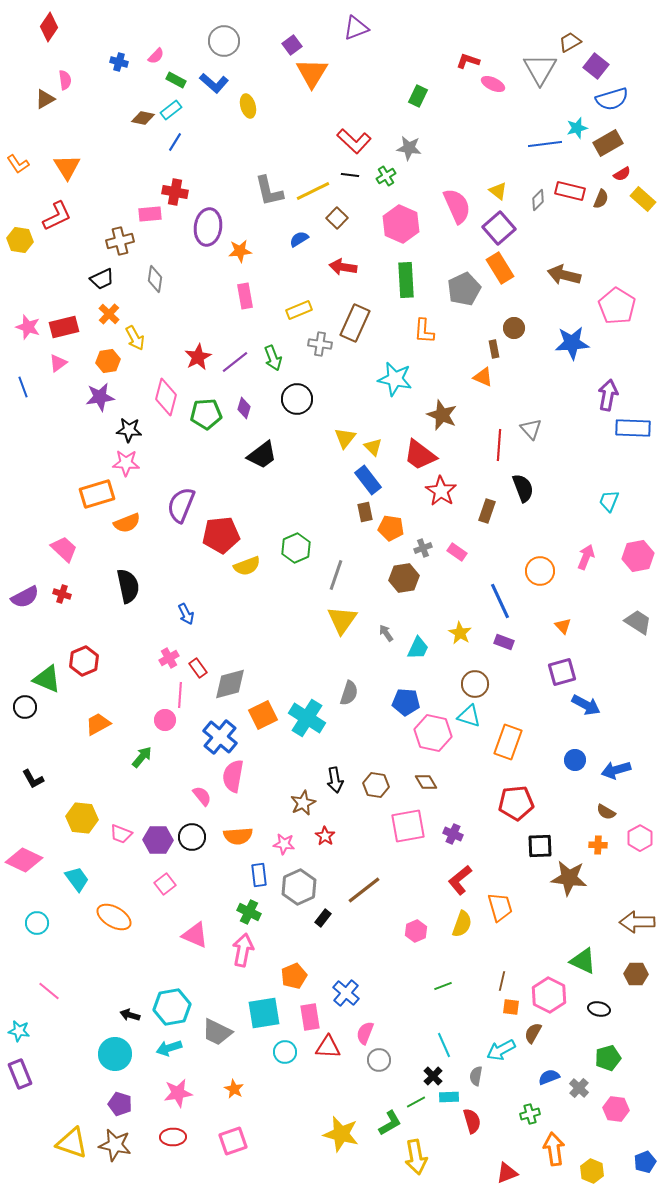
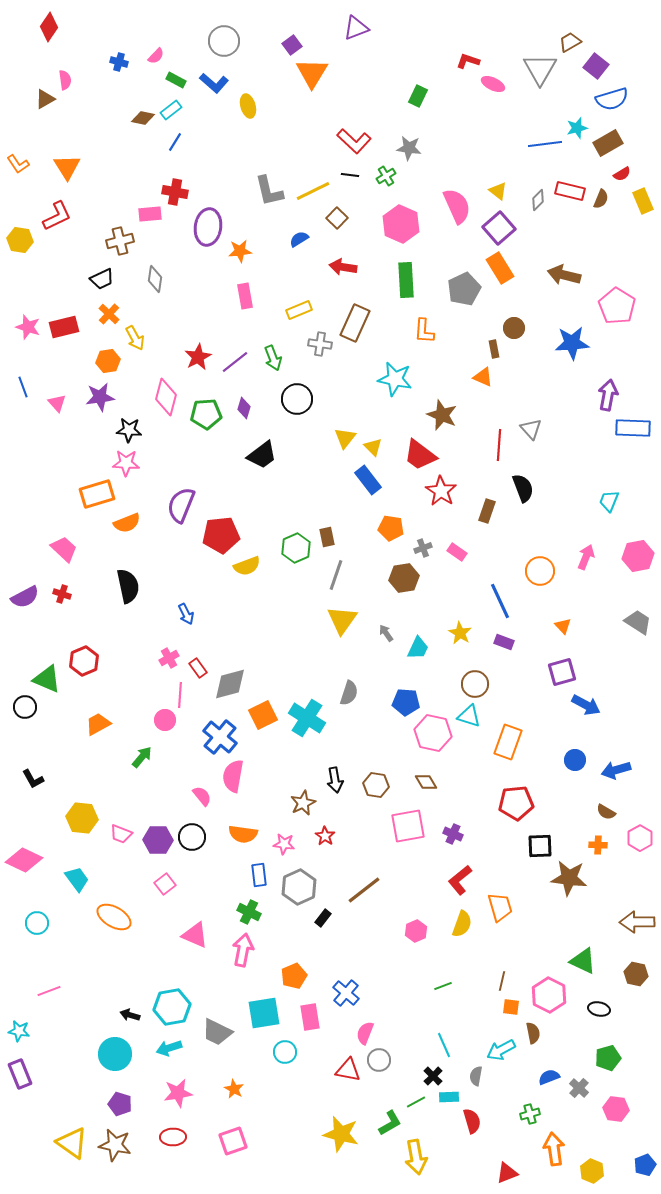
yellow rectangle at (643, 199): moved 2 px down; rotated 25 degrees clockwise
pink triangle at (58, 363): moved 1 px left, 40 px down; rotated 36 degrees counterclockwise
brown rectangle at (365, 512): moved 38 px left, 25 px down
orange semicircle at (238, 836): moved 5 px right, 2 px up; rotated 12 degrees clockwise
brown hexagon at (636, 974): rotated 10 degrees clockwise
pink line at (49, 991): rotated 60 degrees counterclockwise
brown semicircle at (533, 1033): rotated 140 degrees clockwise
red triangle at (328, 1047): moved 20 px right, 23 px down; rotated 8 degrees clockwise
yellow triangle at (72, 1143): rotated 16 degrees clockwise
blue pentagon at (645, 1162): moved 3 px down
